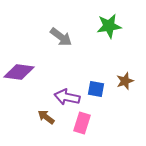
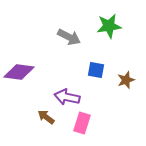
gray arrow: moved 8 px right; rotated 10 degrees counterclockwise
brown star: moved 1 px right, 1 px up
blue square: moved 19 px up
